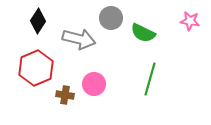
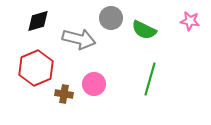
black diamond: rotated 40 degrees clockwise
green semicircle: moved 1 px right, 3 px up
brown cross: moved 1 px left, 1 px up
